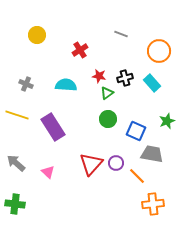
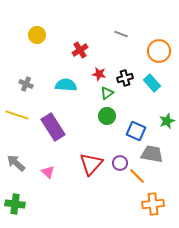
red star: moved 2 px up
green circle: moved 1 px left, 3 px up
purple circle: moved 4 px right
